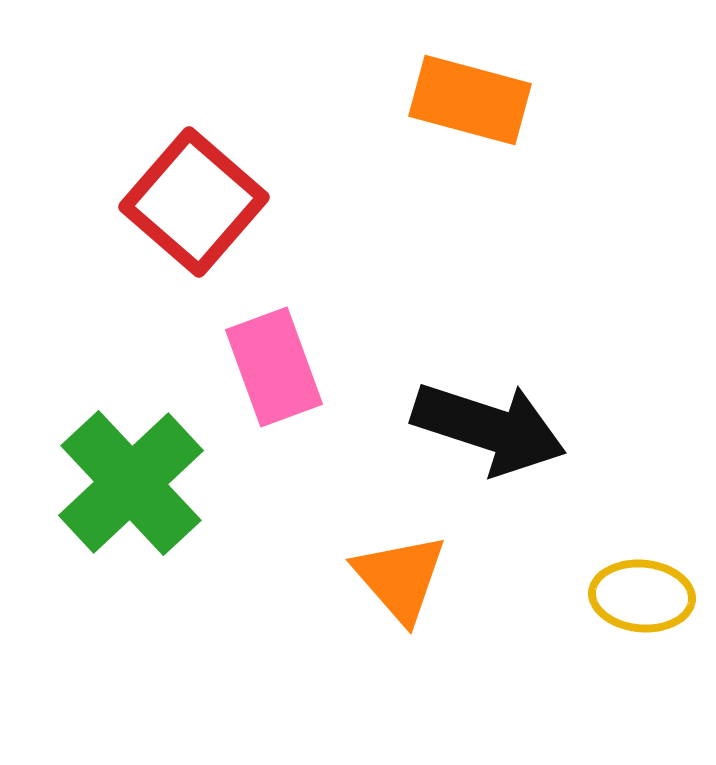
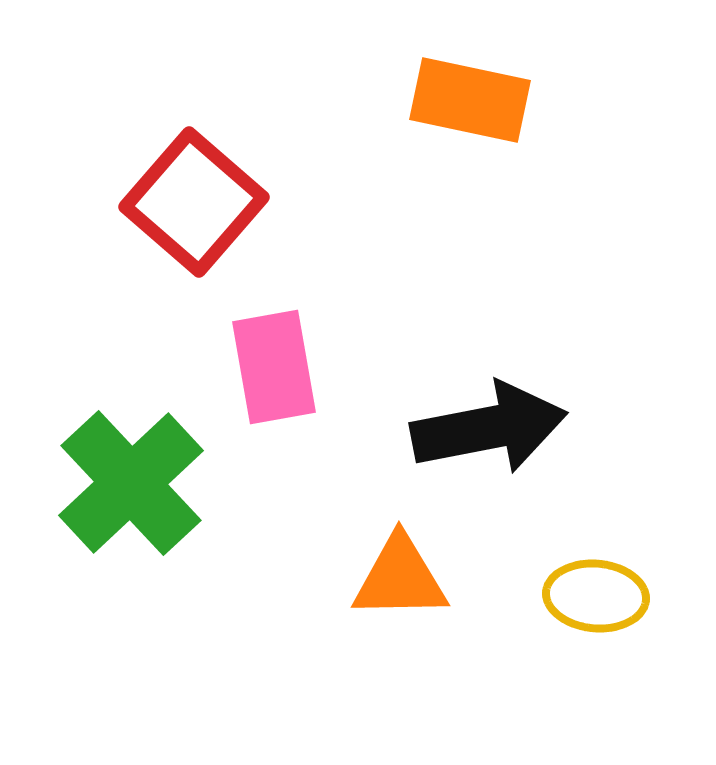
orange rectangle: rotated 3 degrees counterclockwise
pink rectangle: rotated 10 degrees clockwise
black arrow: rotated 29 degrees counterclockwise
orange triangle: rotated 50 degrees counterclockwise
yellow ellipse: moved 46 px left
